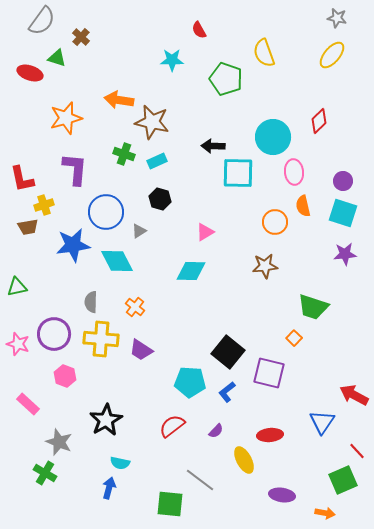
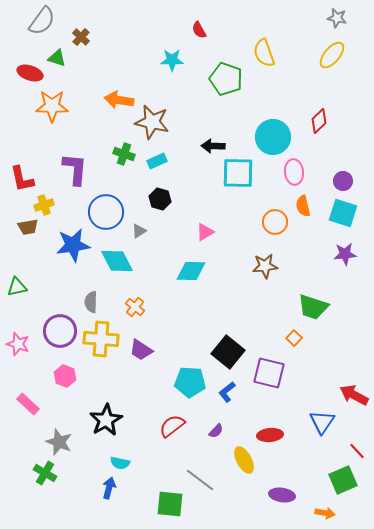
orange star at (66, 118): moved 14 px left, 12 px up; rotated 16 degrees clockwise
purple circle at (54, 334): moved 6 px right, 3 px up
